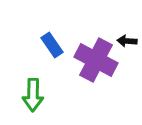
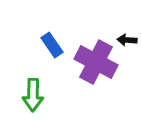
black arrow: moved 1 px up
purple cross: moved 2 px down
